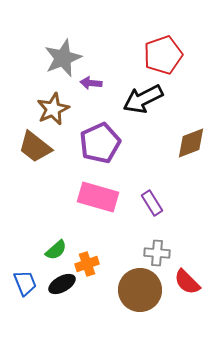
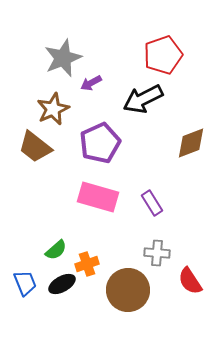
purple arrow: rotated 35 degrees counterclockwise
red semicircle: moved 3 px right, 1 px up; rotated 12 degrees clockwise
brown circle: moved 12 px left
